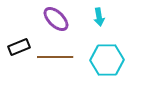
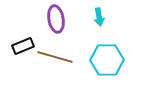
purple ellipse: rotated 36 degrees clockwise
black rectangle: moved 4 px right, 1 px up
brown line: rotated 16 degrees clockwise
